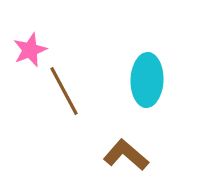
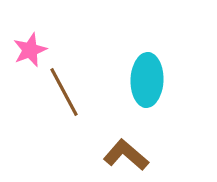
brown line: moved 1 px down
